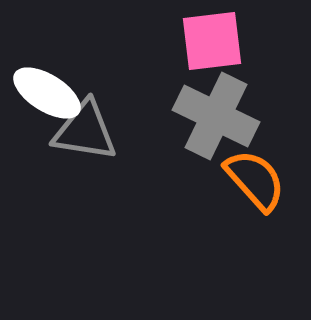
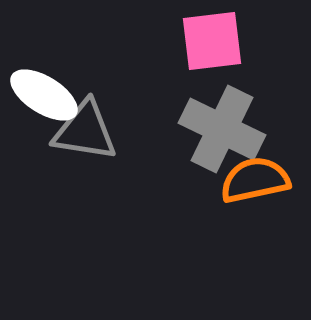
white ellipse: moved 3 px left, 2 px down
gray cross: moved 6 px right, 13 px down
orange semicircle: rotated 60 degrees counterclockwise
